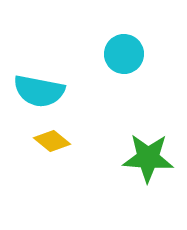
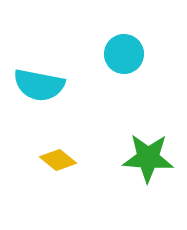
cyan semicircle: moved 6 px up
yellow diamond: moved 6 px right, 19 px down
